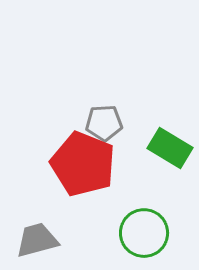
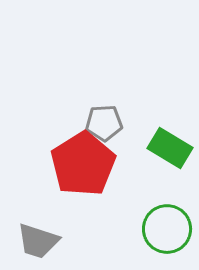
red pentagon: rotated 18 degrees clockwise
green circle: moved 23 px right, 4 px up
gray trapezoid: moved 1 px right, 1 px down; rotated 147 degrees counterclockwise
